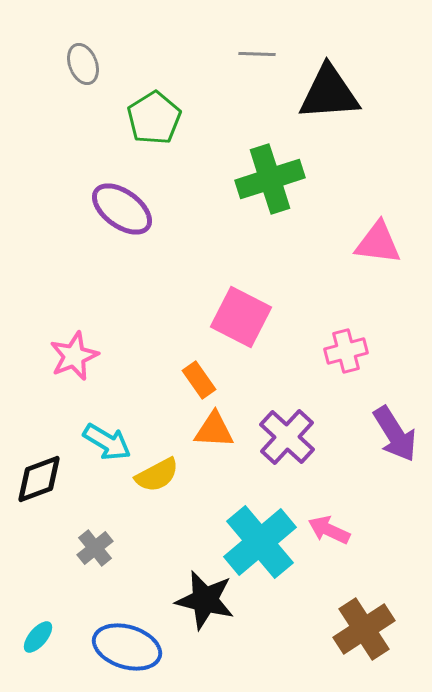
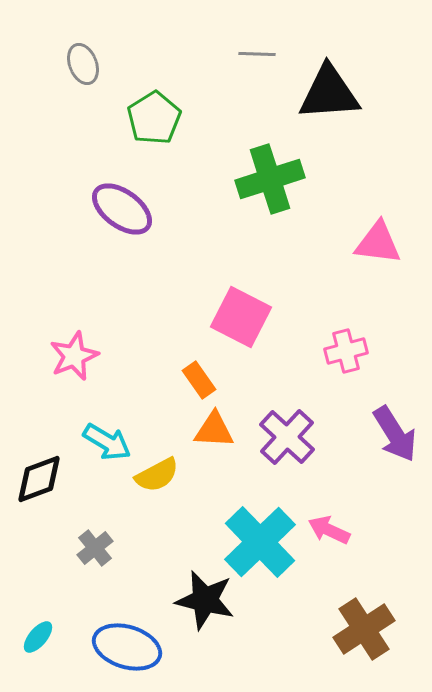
cyan cross: rotated 4 degrees counterclockwise
